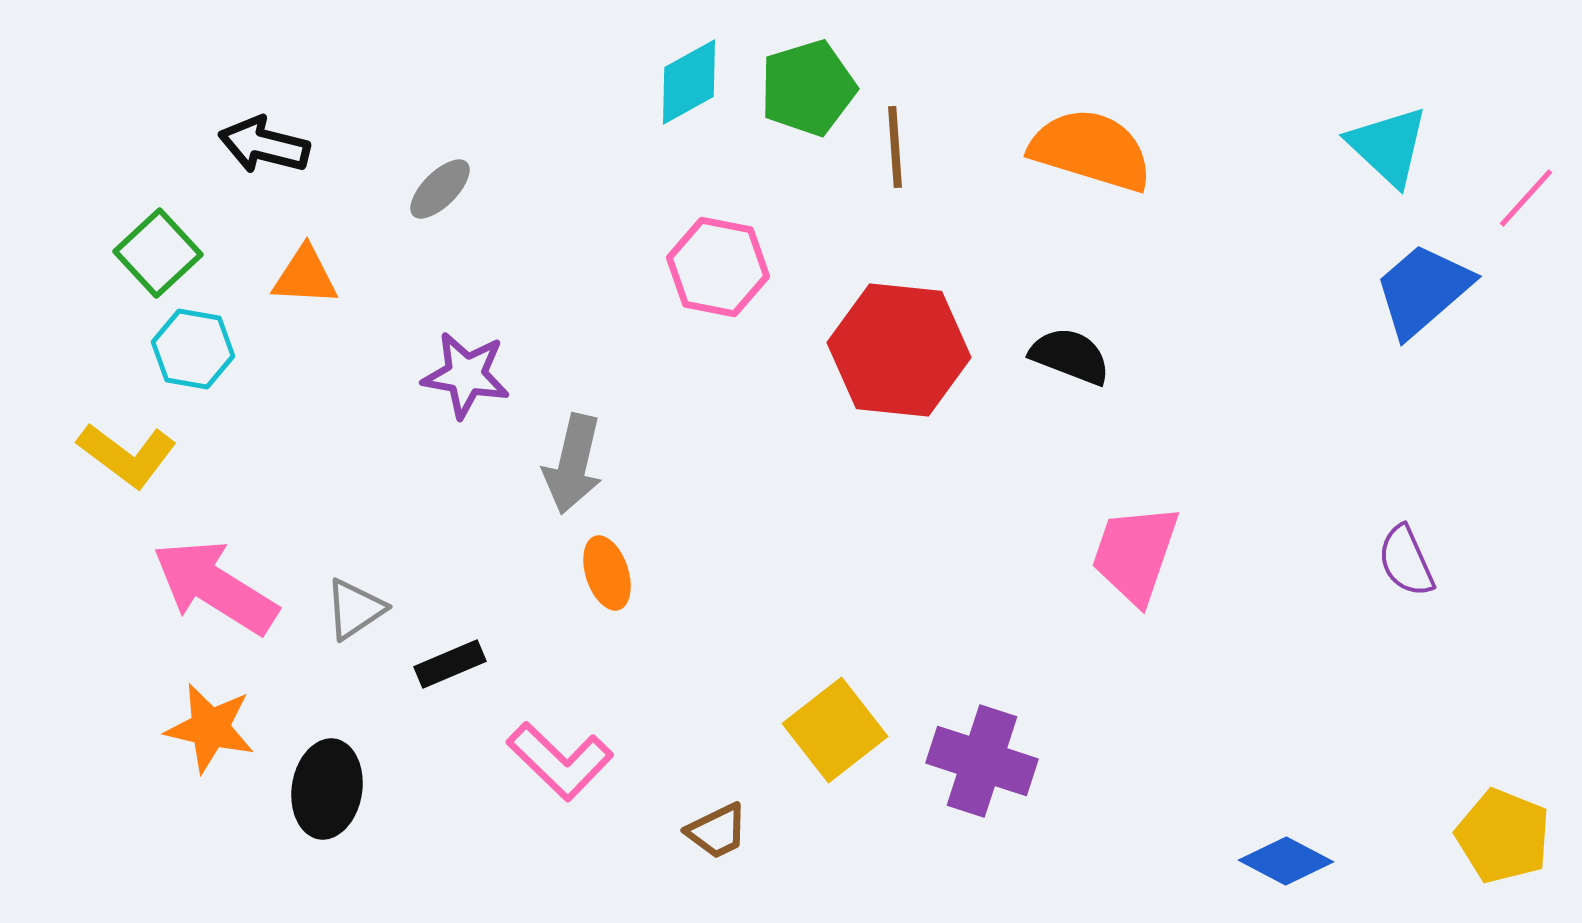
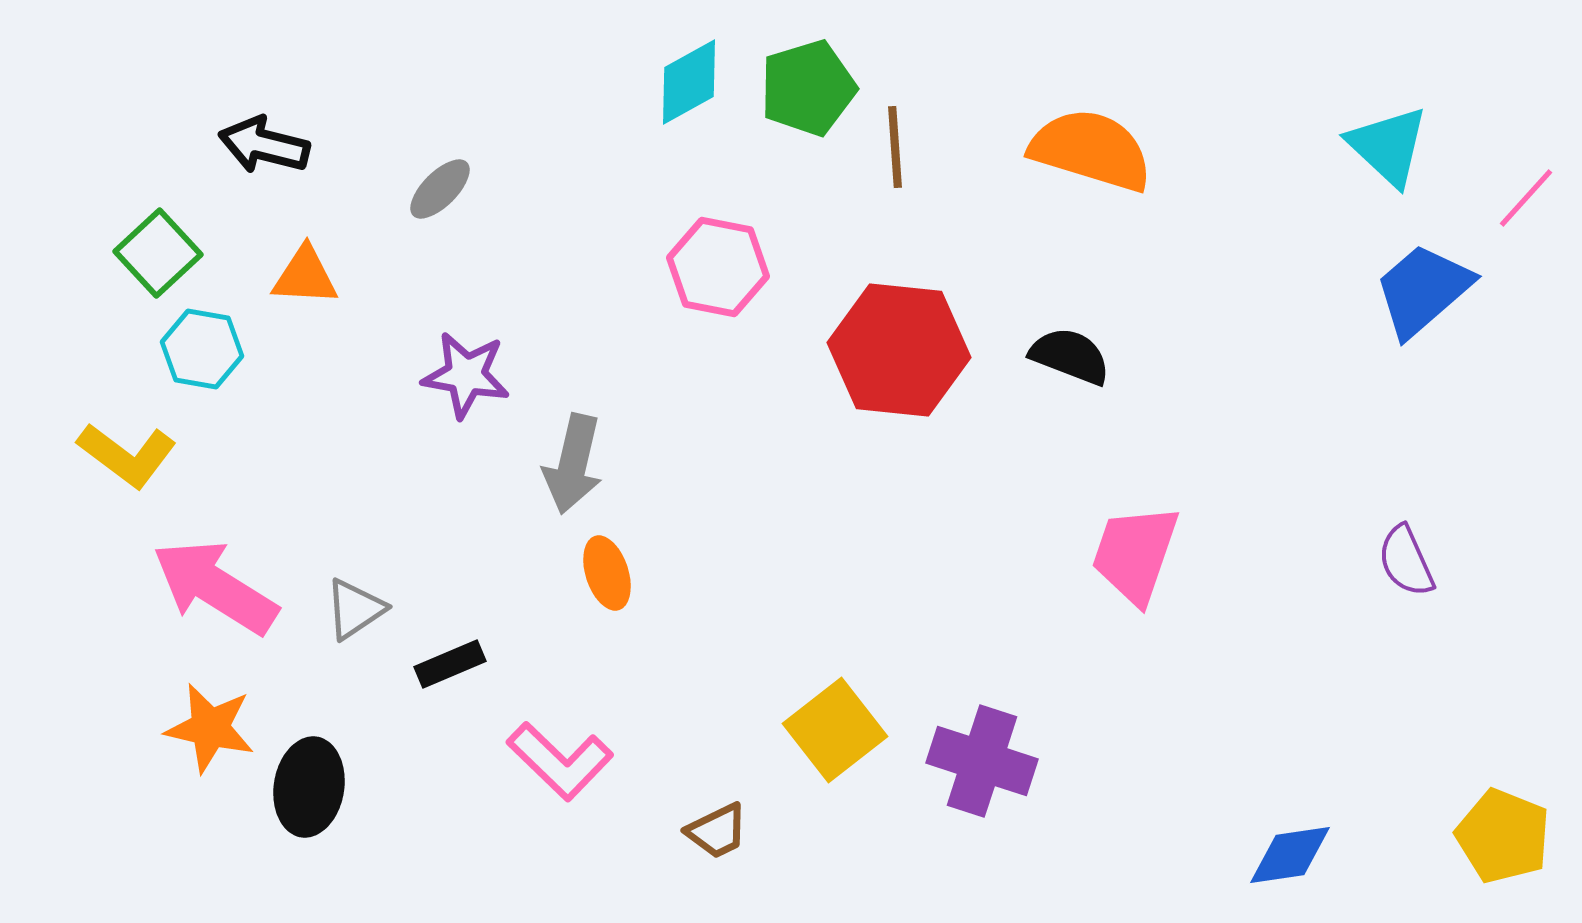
cyan hexagon: moved 9 px right
black ellipse: moved 18 px left, 2 px up
blue diamond: moved 4 px right, 6 px up; rotated 36 degrees counterclockwise
